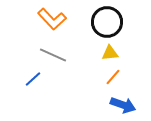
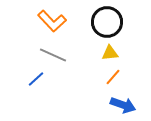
orange L-shape: moved 2 px down
blue line: moved 3 px right
